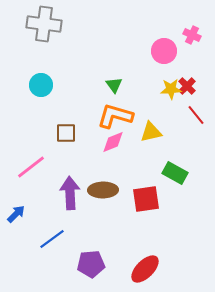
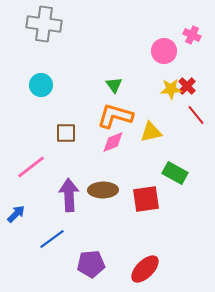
purple arrow: moved 1 px left, 2 px down
